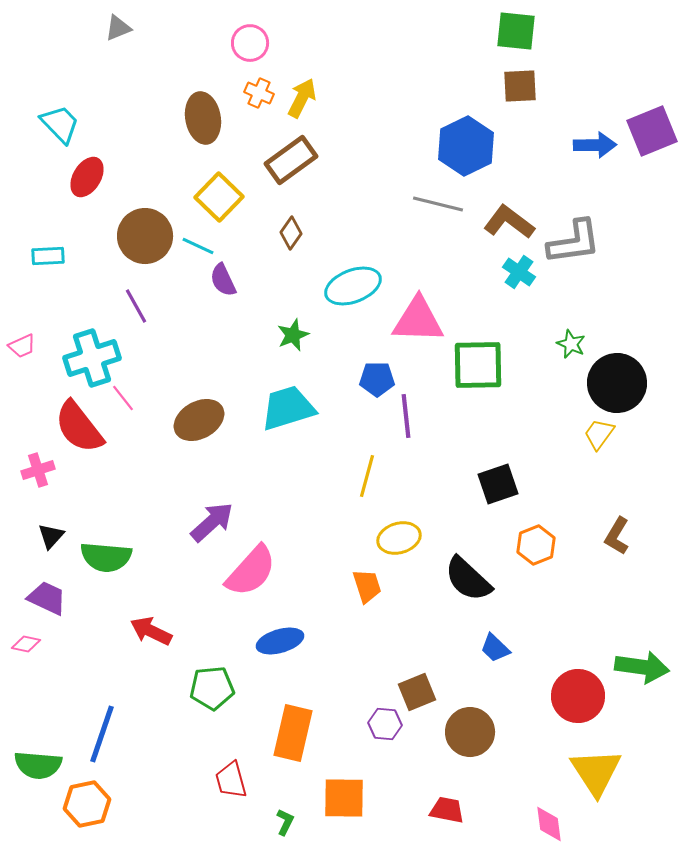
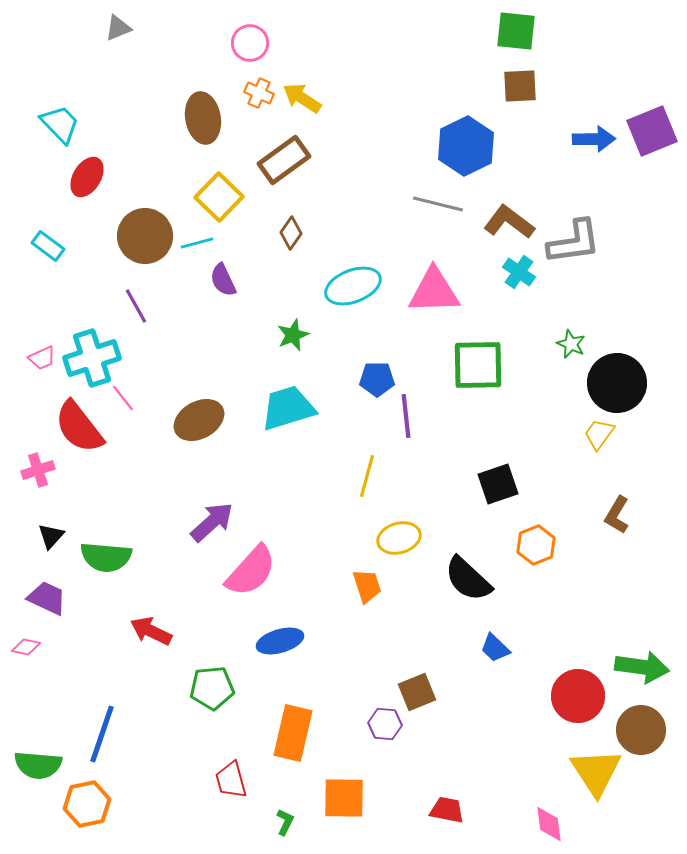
yellow arrow at (302, 98): rotated 84 degrees counterclockwise
blue arrow at (595, 145): moved 1 px left, 6 px up
brown rectangle at (291, 160): moved 7 px left
cyan line at (198, 246): moved 1 px left, 3 px up; rotated 40 degrees counterclockwise
cyan rectangle at (48, 256): moved 10 px up; rotated 40 degrees clockwise
pink triangle at (418, 320): moved 16 px right, 29 px up; rotated 4 degrees counterclockwise
pink trapezoid at (22, 346): moved 20 px right, 12 px down
brown L-shape at (617, 536): moved 21 px up
pink diamond at (26, 644): moved 3 px down
brown circle at (470, 732): moved 171 px right, 2 px up
